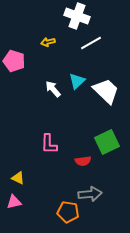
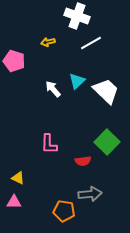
green square: rotated 20 degrees counterclockwise
pink triangle: rotated 14 degrees clockwise
orange pentagon: moved 4 px left, 1 px up
